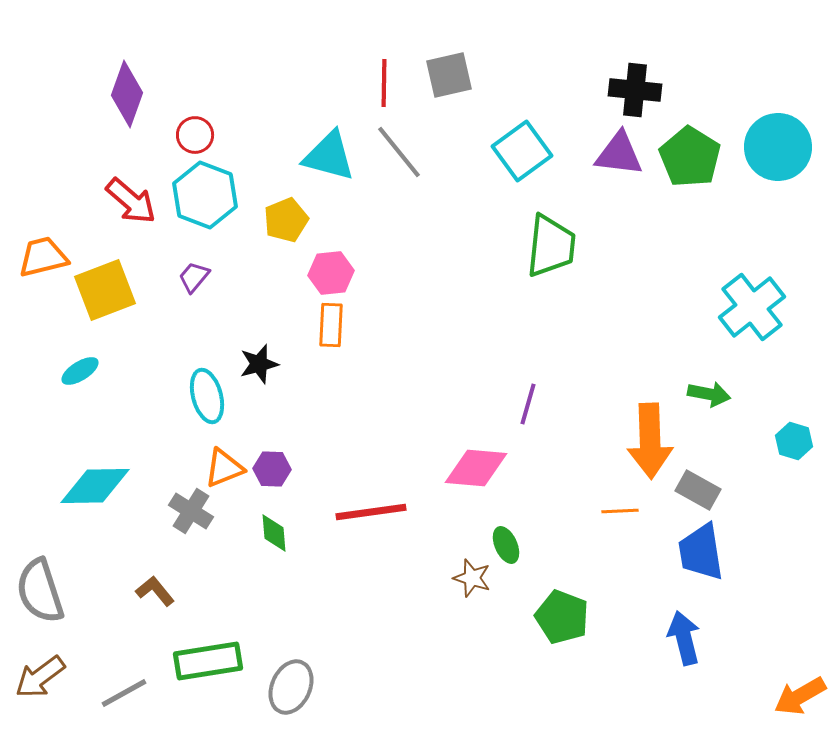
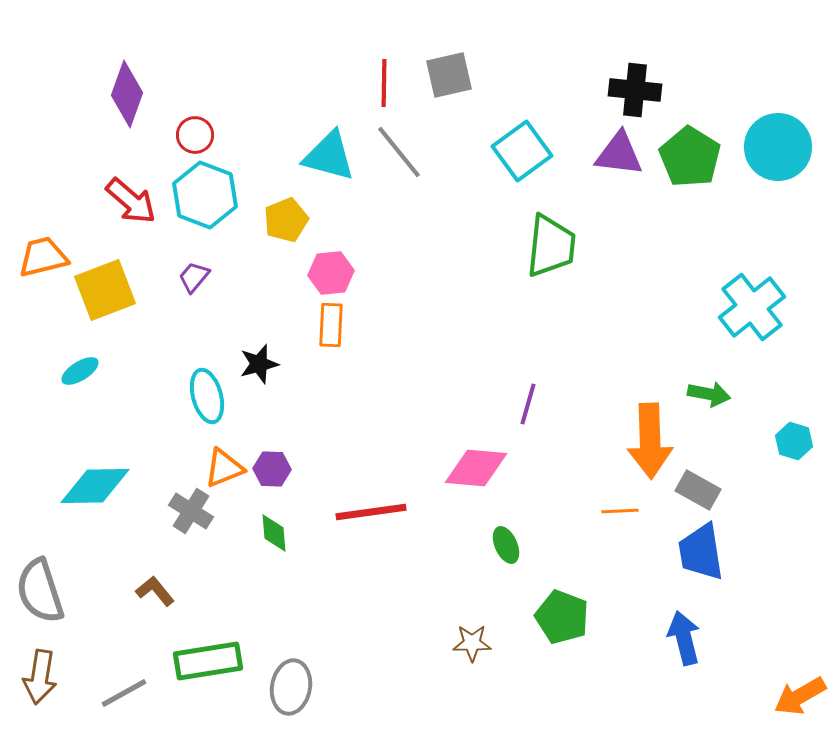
brown star at (472, 578): moved 65 px down; rotated 18 degrees counterclockwise
brown arrow at (40, 677): rotated 44 degrees counterclockwise
gray ellipse at (291, 687): rotated 14 degrees counterclockwise
